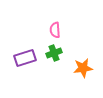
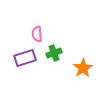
pink semicircle: moved 18 px left, 4 px down
orange star: rotated 24 degrees counterclockwise
